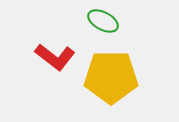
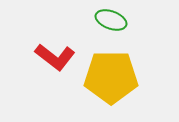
green ellipse: moved 8 px right, 1 px up; rotated 8 degrees counterclockwise
